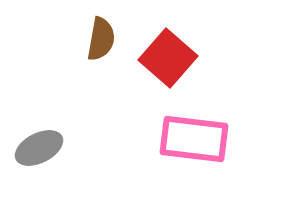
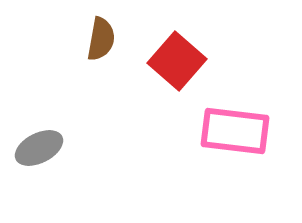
red square: moved 9 px right, 3 px down
pink rectangle: moved 41 px right, 8 px up
